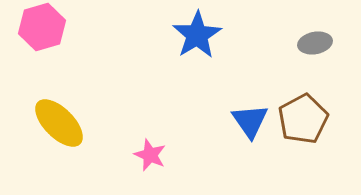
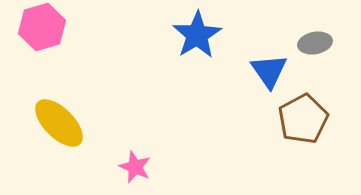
blue triangle: moved 19 px right, 50 px up
pink star: moved 15 px left, 12 px down
